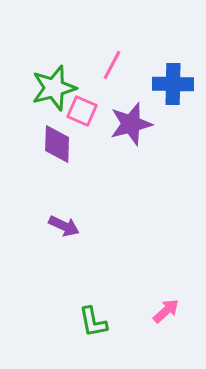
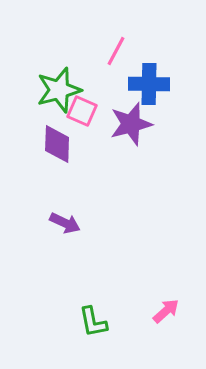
pink line: moved 4 px right, 14 px up
blue cross: moved 24 px left
green star: moved 5 px right, 2 px down
purple arrow: moved 1 px right, 3 px up
